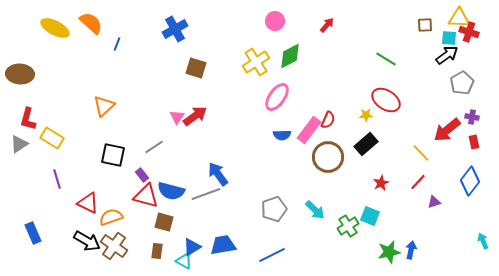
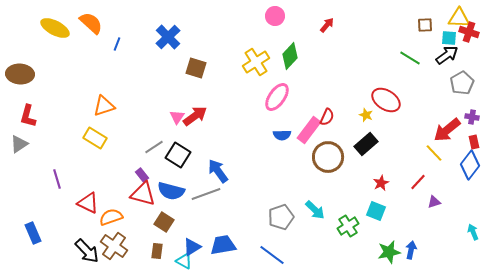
pink circle at (275, 21): moved 5 px up
blue cross at (175, 29): moved 7 px left, 8 px down; rotated 15 degrees counterclockwise
green diamond at (290, 56): rotated 20 degrees counterclockwise
green line at (386, 59): moved 24 px right, 1 px up
orange triangle at (104, 106): rotated 25 degrees clockwise
yellow star at (366, 115): rotated 24 degrees clockwise
red L-shape at (28, 119): moved 3 px up
red semicircle at (328, 120): moved 1 px left, 3 px up
yellow rectangle at (52, 138): moved 43 px right
yellow line at (421, 153): moved 13 px right
black square at (113, 155): moved 65 px right; rotated 20 degrees clockwise
blue arrow at (218, 174): moved 3 px up
blue diamond at (470, 181): moved 16 px up
red triangle at (146, 196): moved 3 px left, 2 px up
gray pentagon at (274, 209): moved 7 px right, 8 px down
cyan square at (370, 216): moved 6 px right, 5 px up
brown square at (164, 222): rotated 18 degrees clockwise
black arrow at (87, 241): moved 10 px down; rotated 16 degrees clockwise
cyan arrow at (483, 241): moved 10 px left, 9 px up
blue line at (272, 255): rotated 64 degrees clockwise
